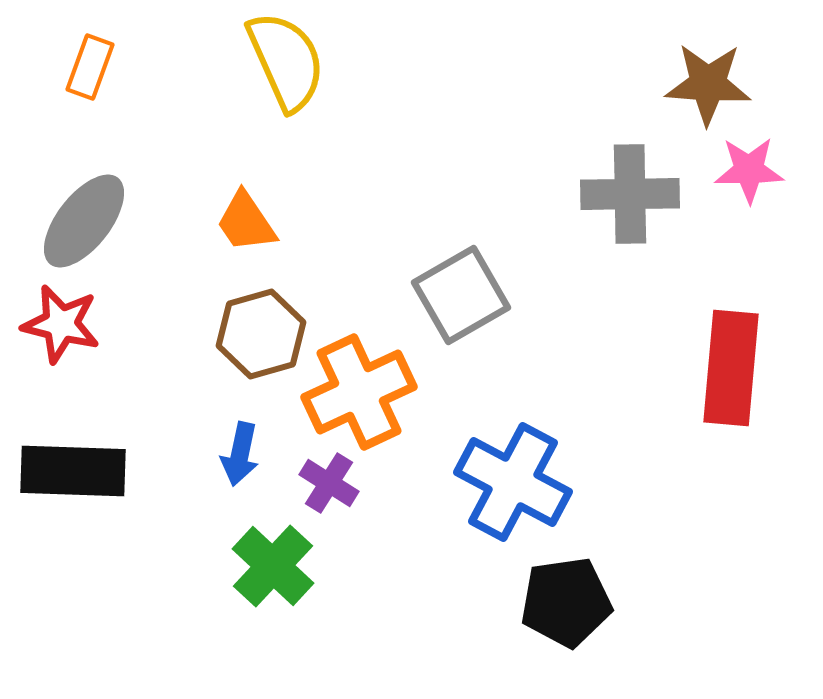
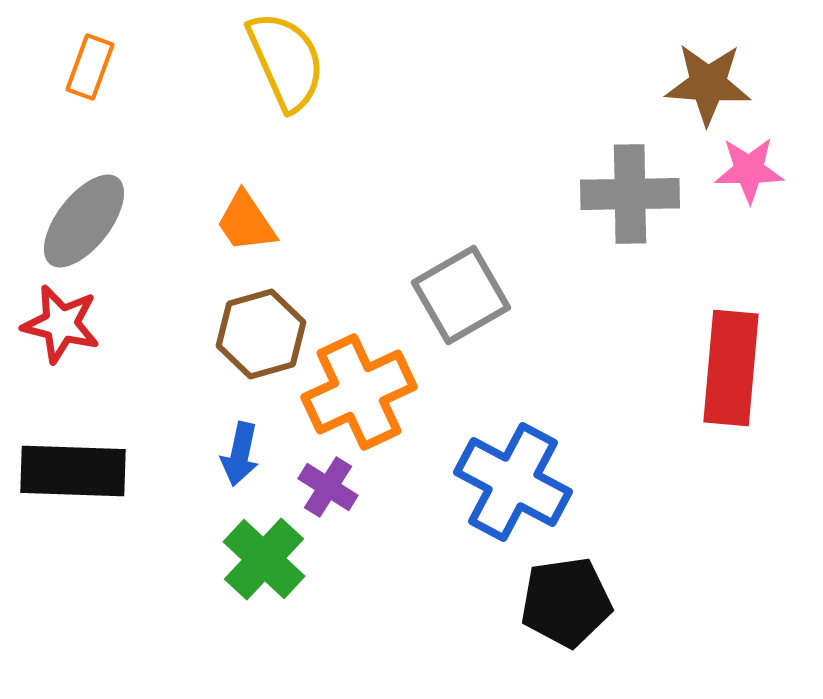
purple cross: moved 1 px left, 4 px down
green cross: moved 9 px left, 7 px up
